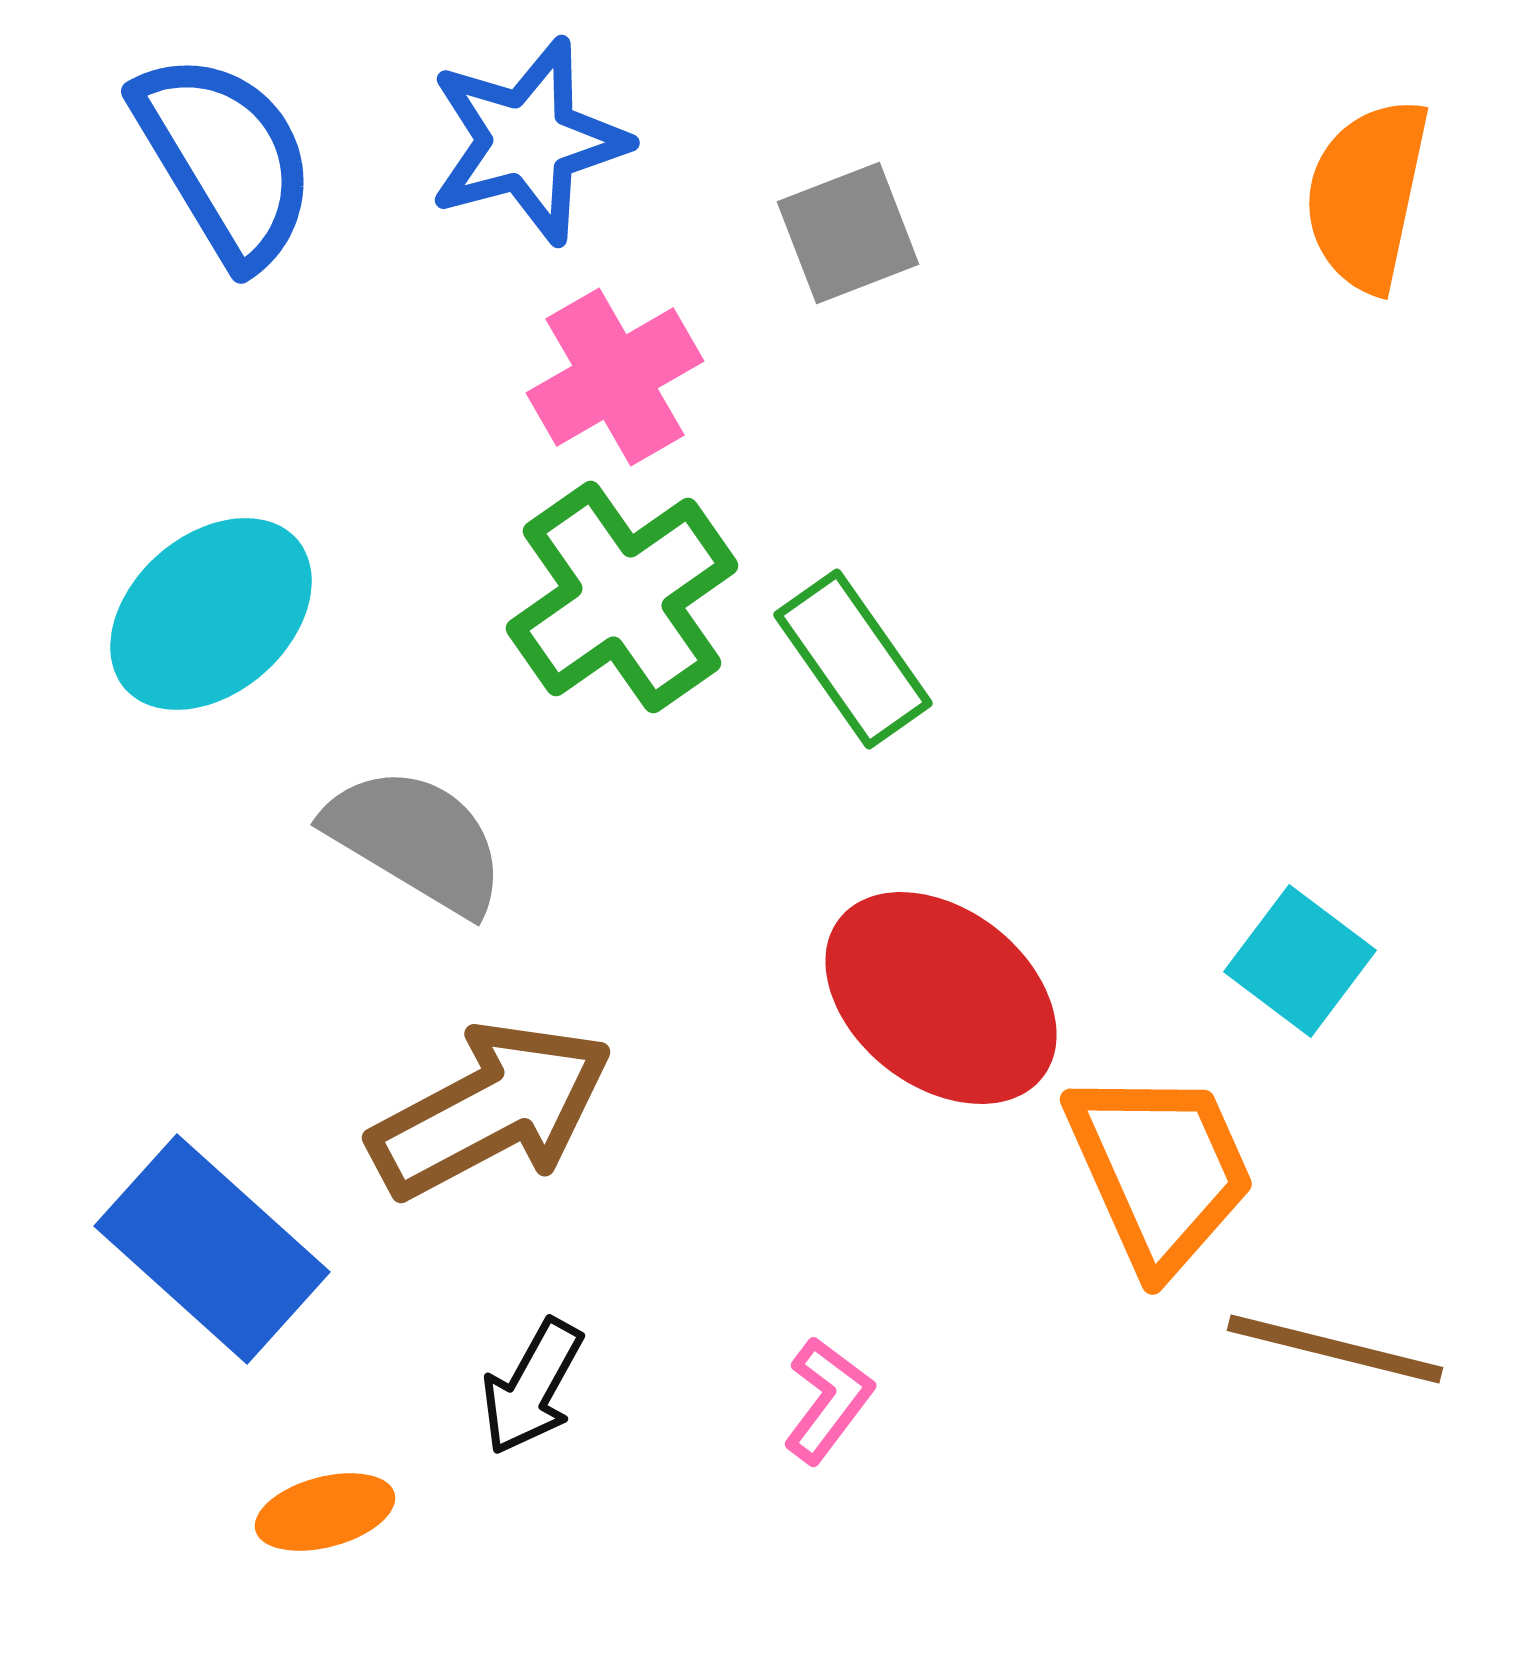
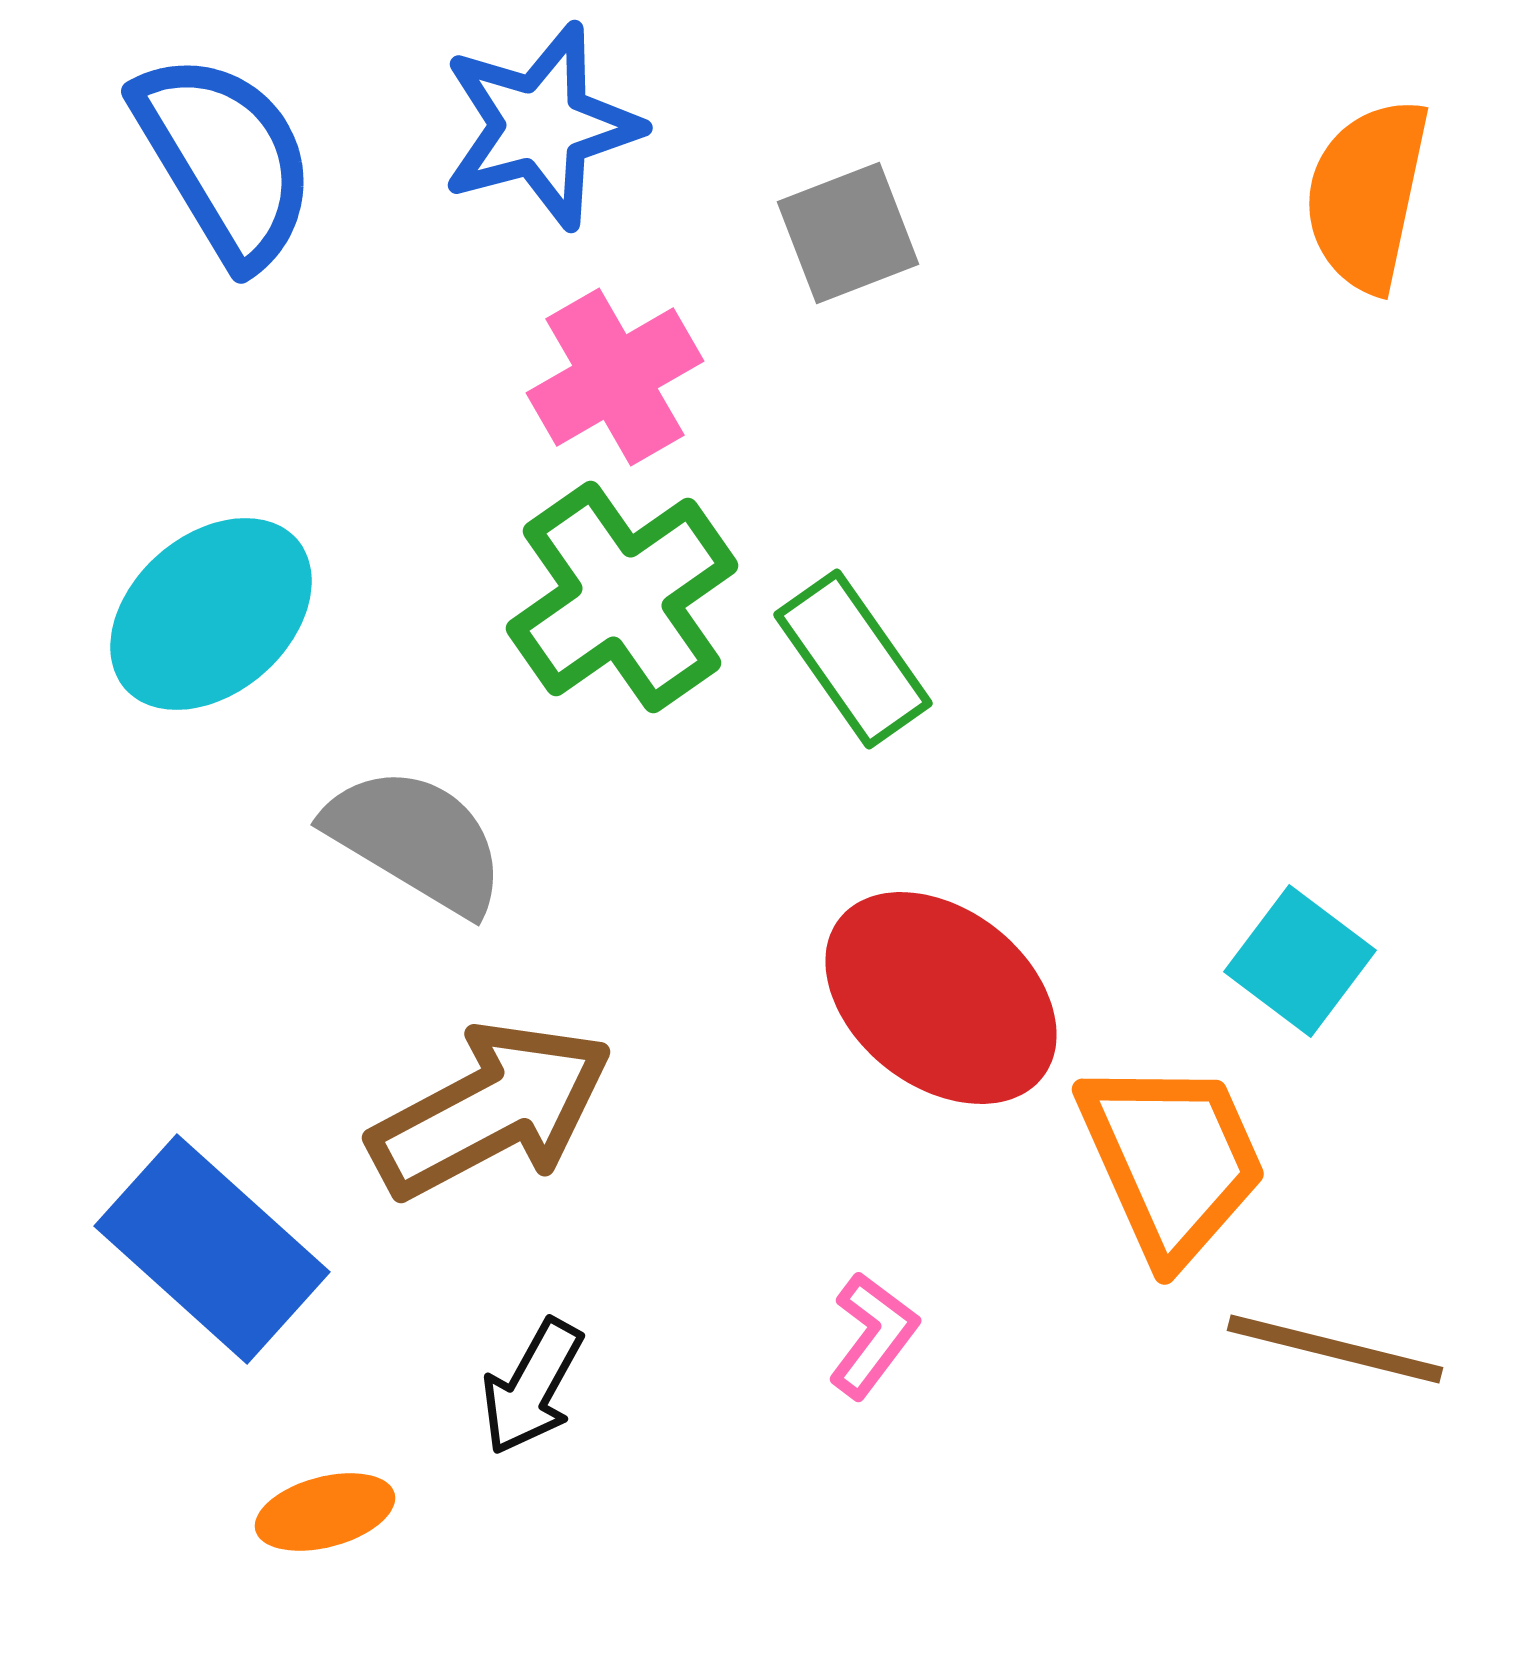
blue star: moved 13 px right, 15 px up
orange trapezoid: moved 12 px right, 10 px up
pink L-shape: moved 45 px right, 65 px up
